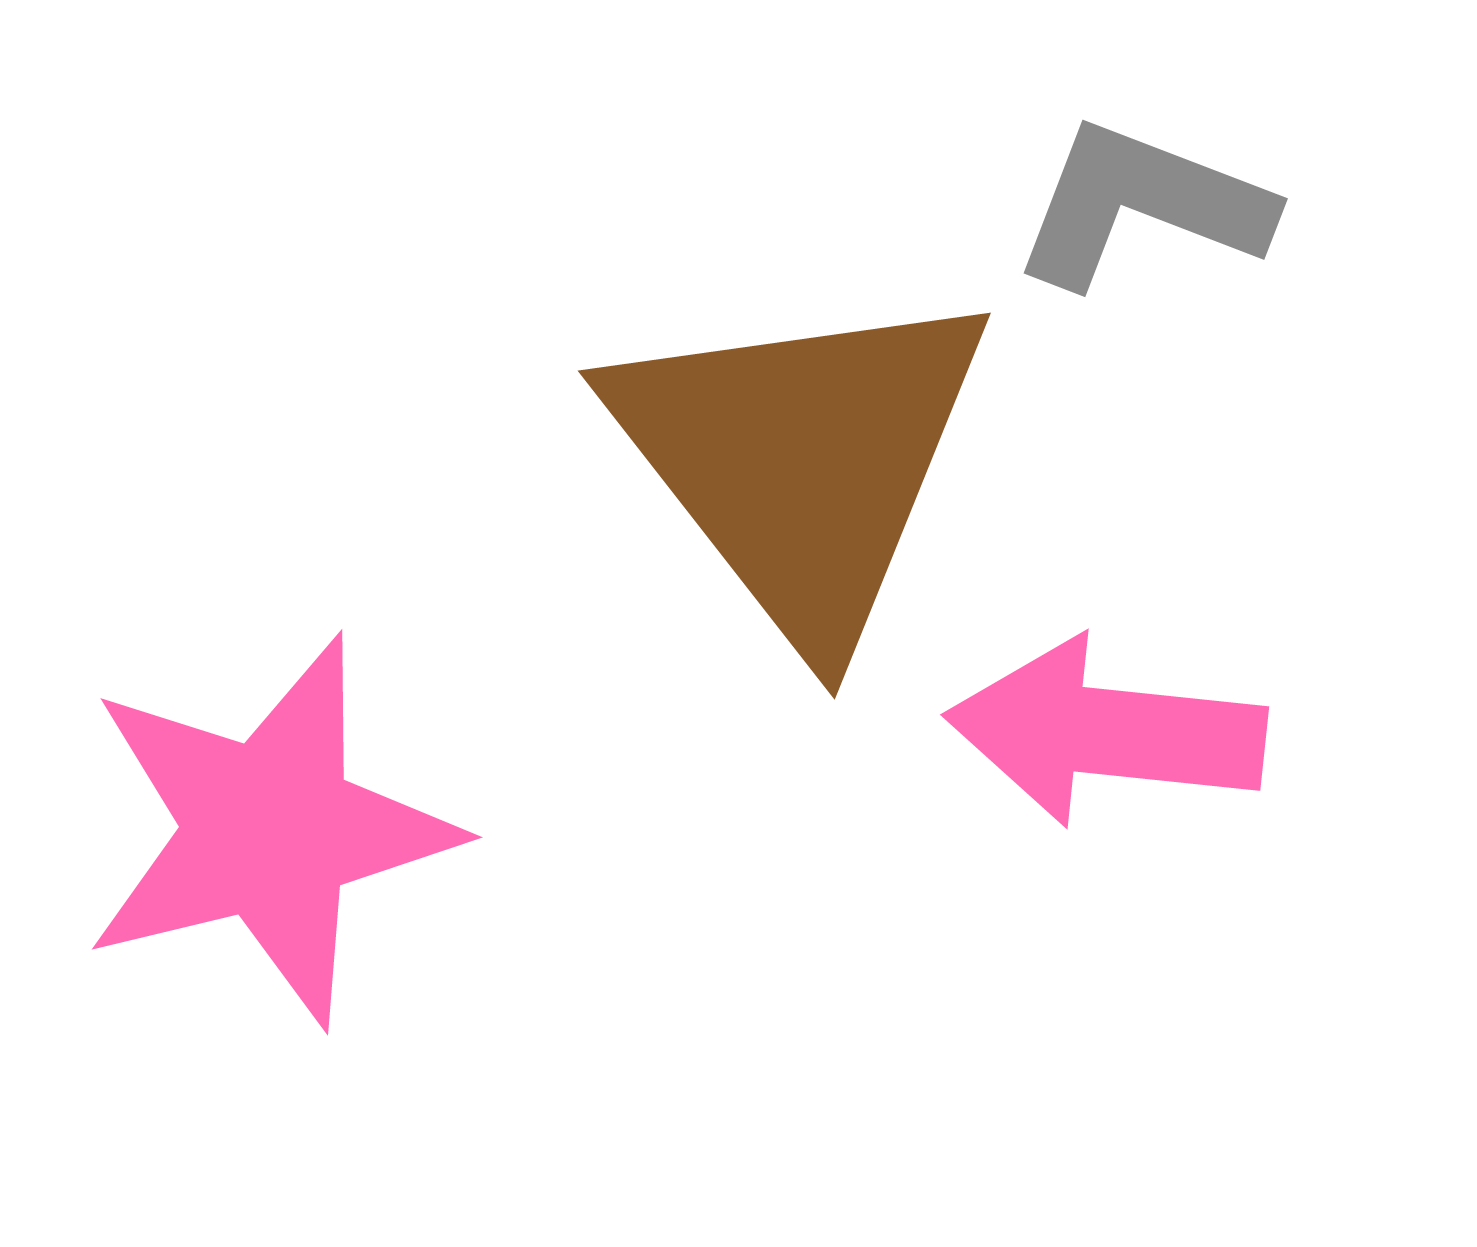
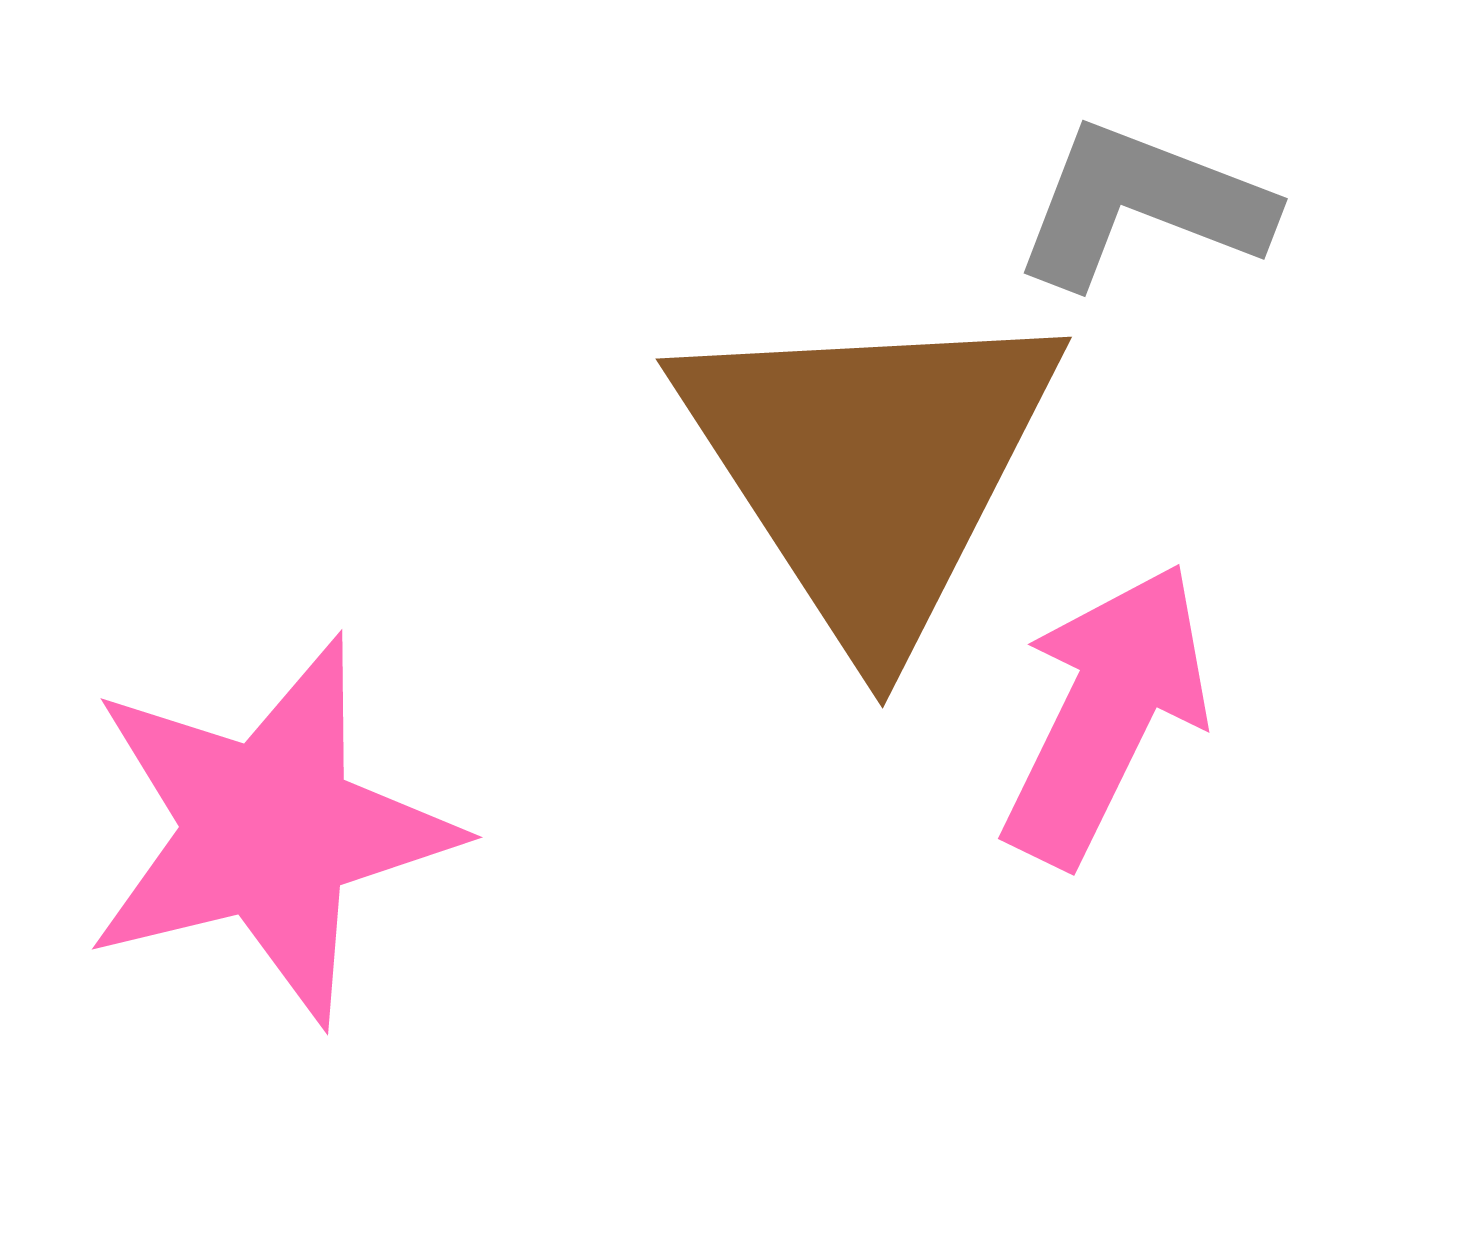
brown triangle: moved 69 px right, 7 px down; rotated 5 degrees clockwise
pink arrow: moved 18 px up; rotated 110 degrees clockwise
